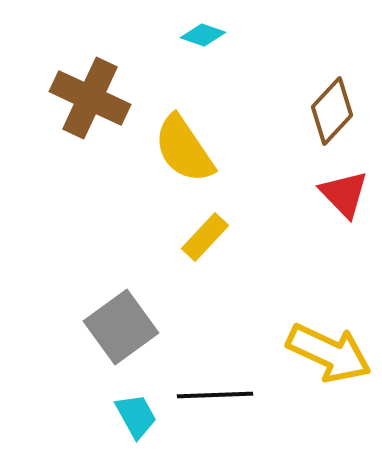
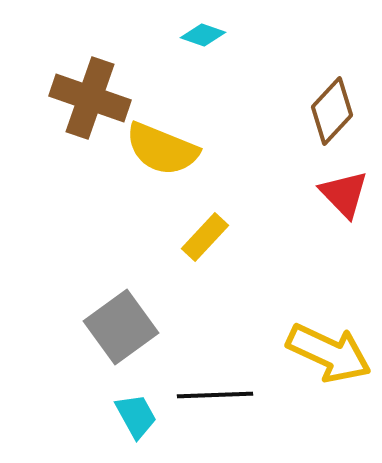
brown cross: rotated 6 degrees counterclockwise
yellow semicircle: moved 22 px left; rotated 34 degrees counterclockwise
